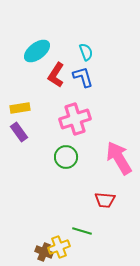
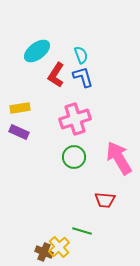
cyan semicircle: moved 5 px left, 3 px down
purple rectangle: rotated 30 degrees counterclockwise
green circle: moved 8 px right
yellow cross: rotated 20 degrees counterclockwise
